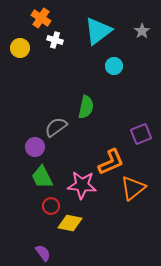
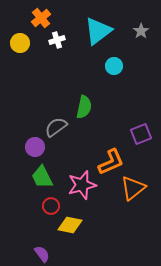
orange cross: rotated 18 degrees clockwise
gray star: moved 1 px left
white cross: moved 2 px right; rotated 35 degrees counterclockwise
yellow circle: moved 5 px up
green semicircle: moved 2 px left
pink star: rotated 20 degrees counterclockwise
yellow diamond: moved 2 px down
purple semicircle: moved 1 px left, 1 px down
